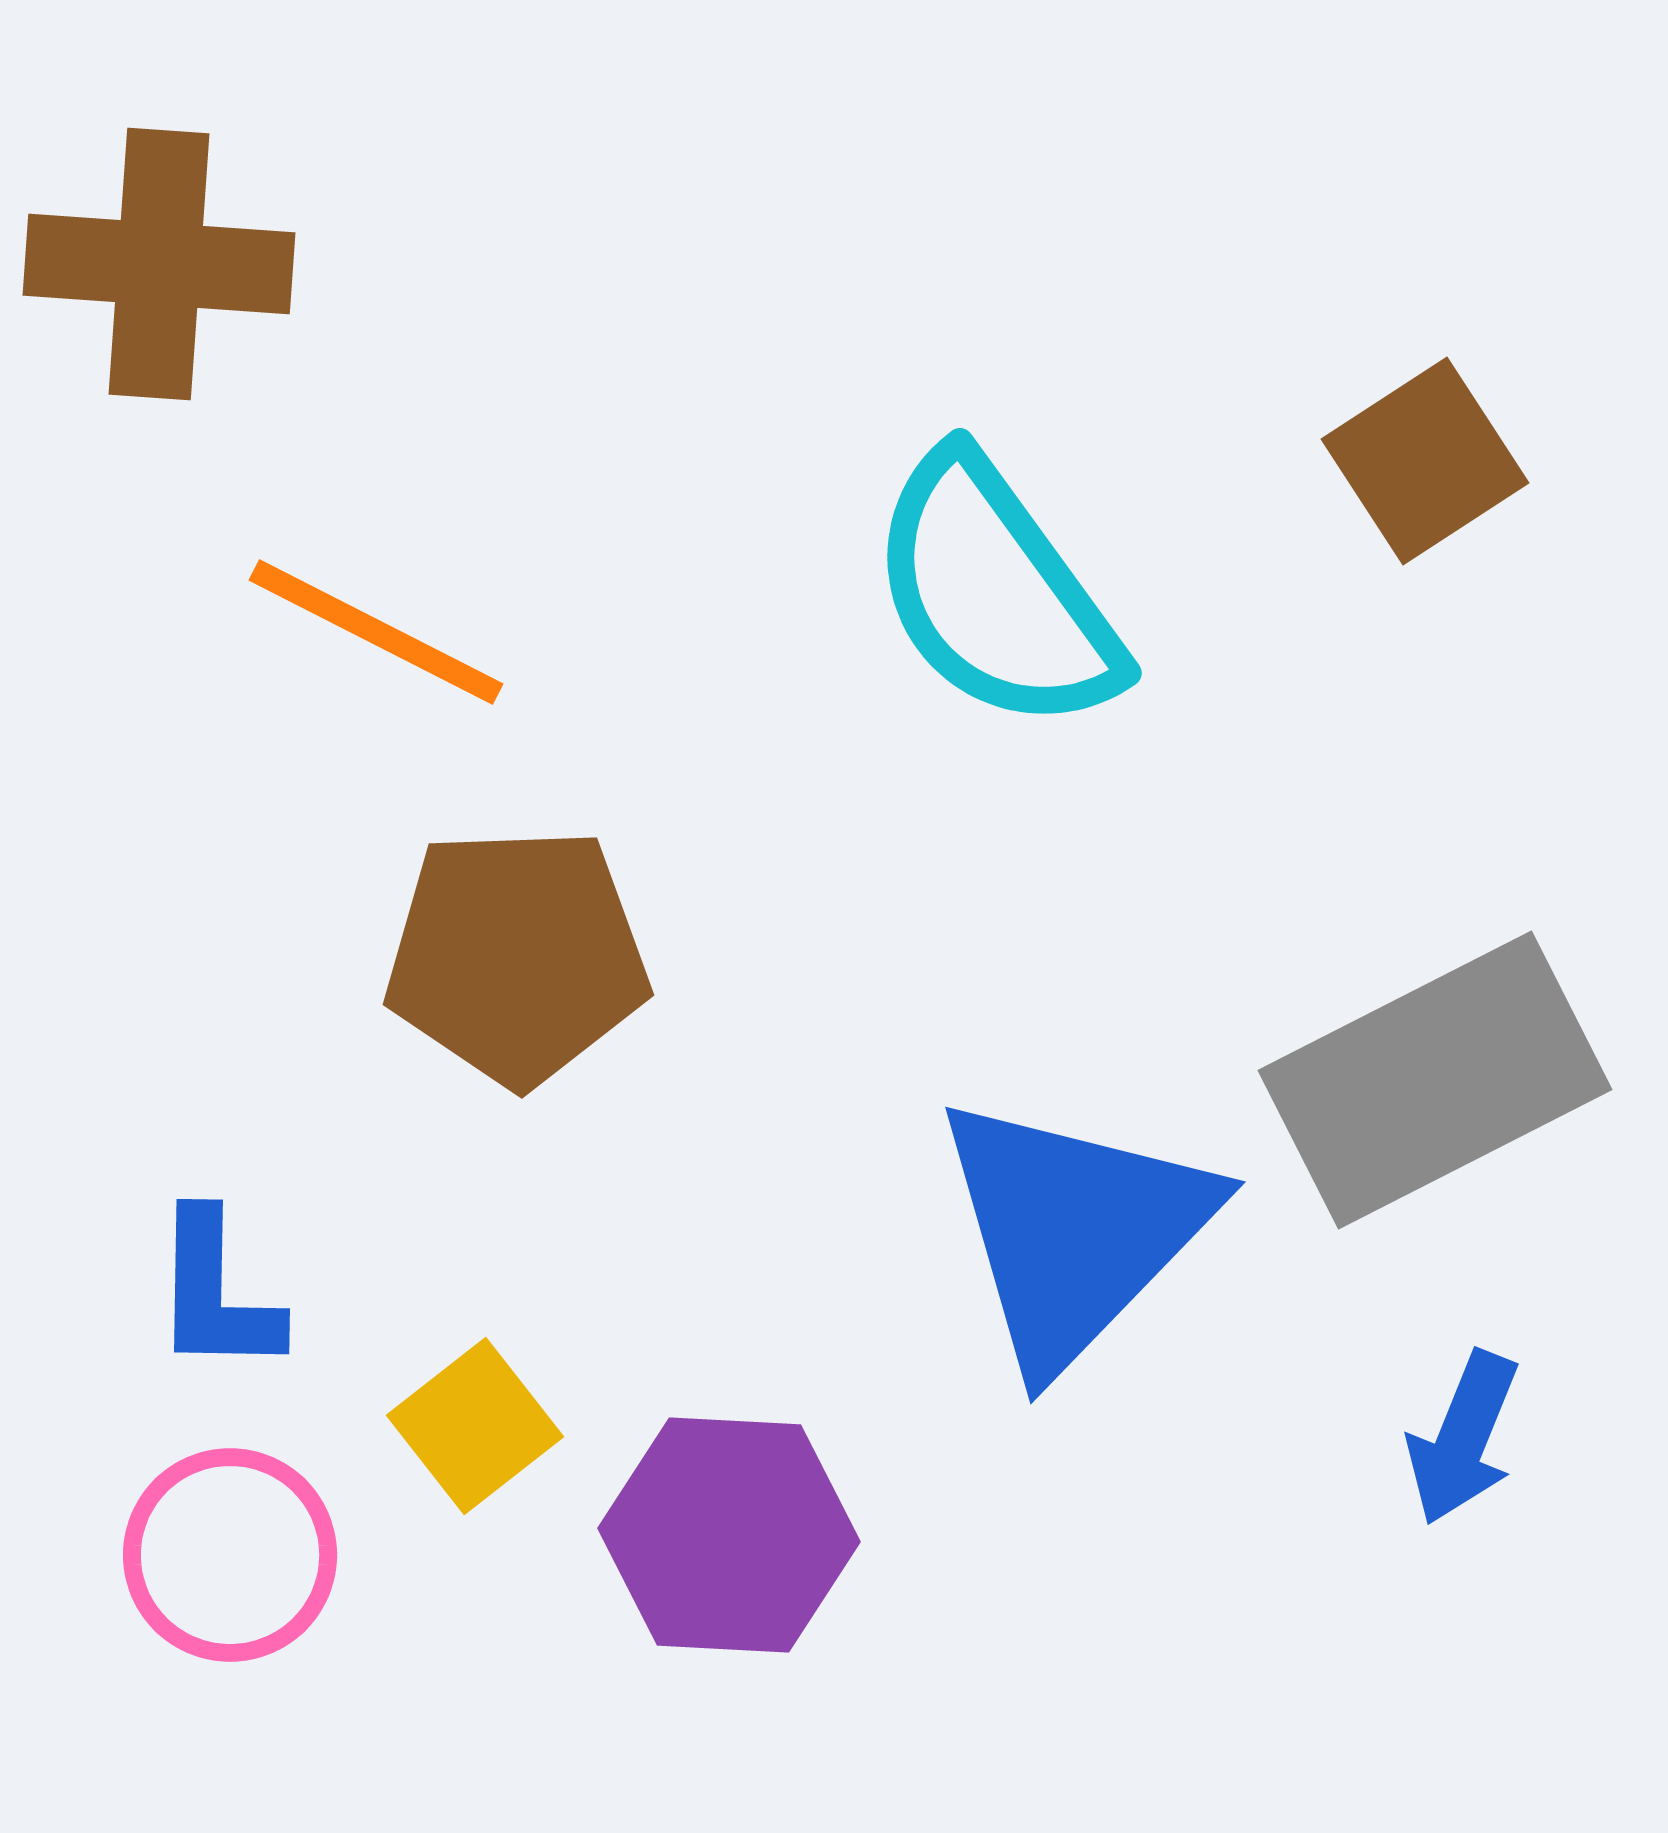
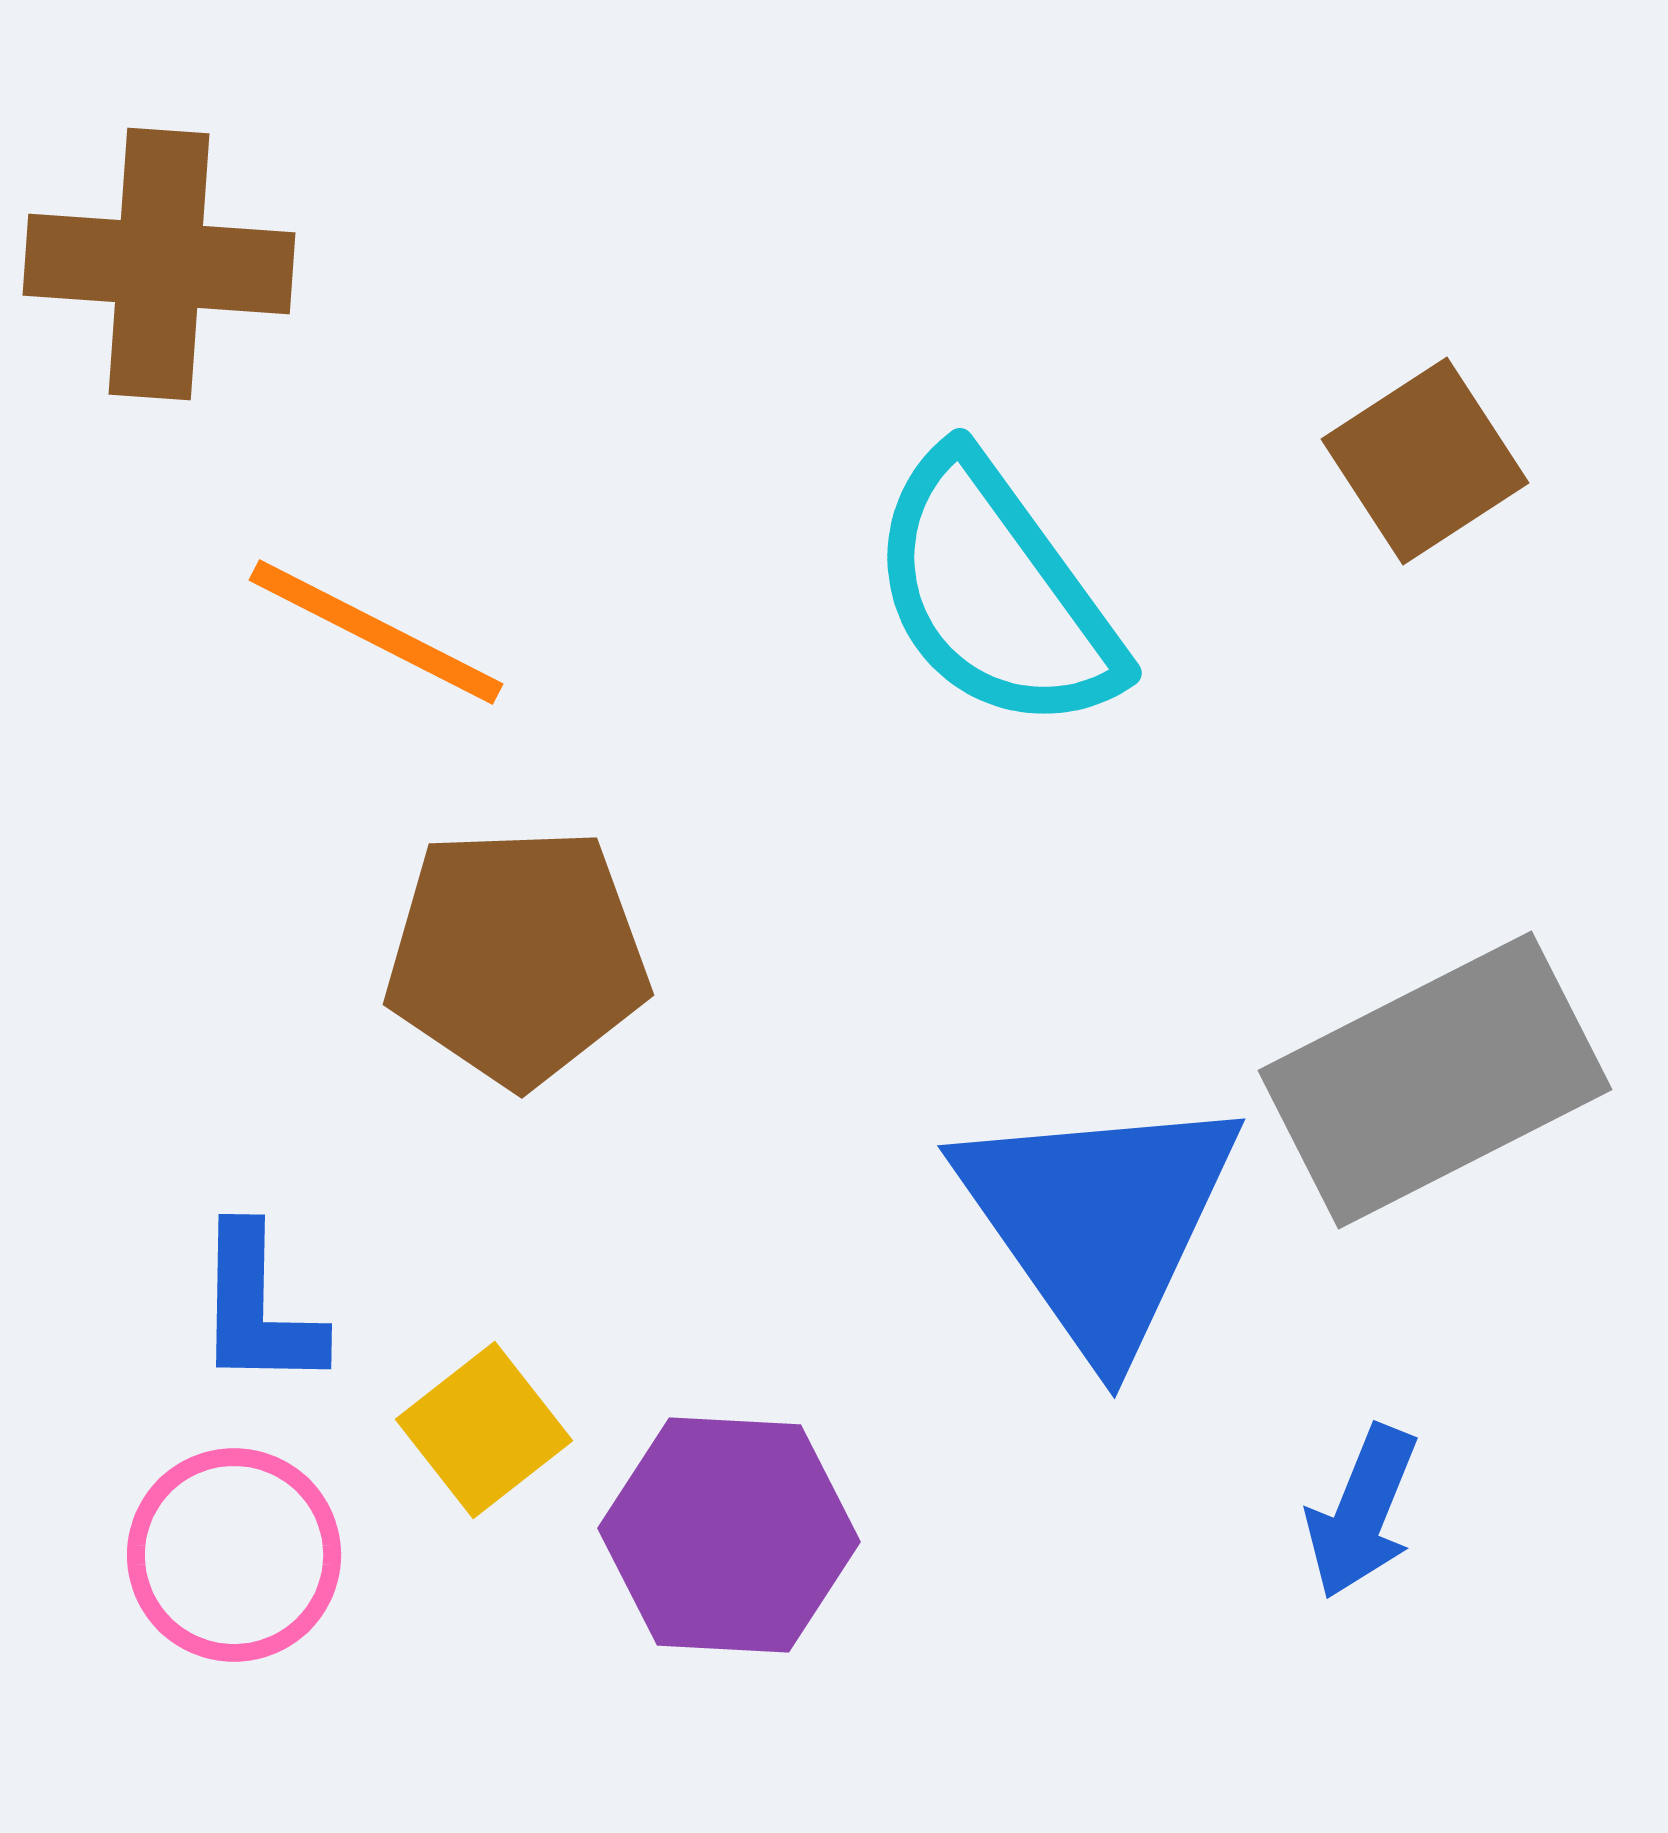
blue triangle: moved 25 px right, 10 px up; rotated 19 degrees counterclockwise
blue L-shape: moved 42 px right, 15 px down
yellow square: moved 9 px right, 4 px down
blue arrow: moved 101 px left, 74 px down
pink circle: moved 4 px right
